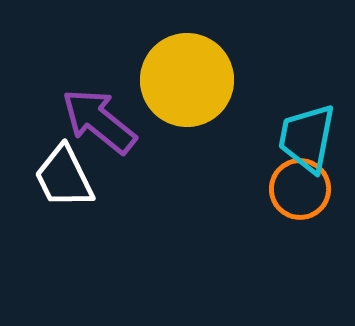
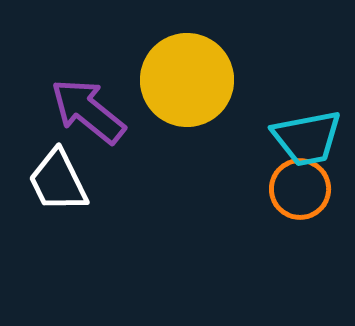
purple arrow: moved 11 px left, 10 px up
cyan trapezoid: rotated 112 degrees counterclockwise
white trapezoid: moved 6 px left, 4 px down
